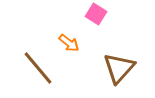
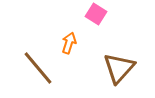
orange arrow: rotated 110 degrees counterclockwise
